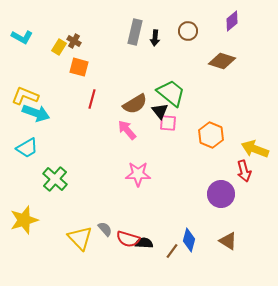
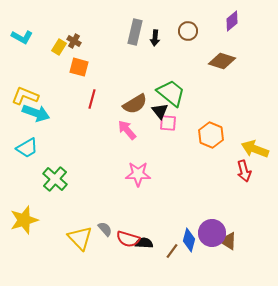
purple circle: moved 9 px left, 39 px down
